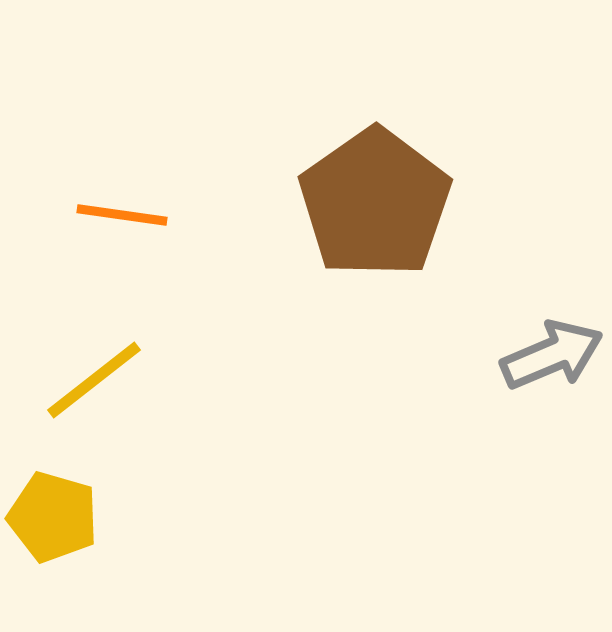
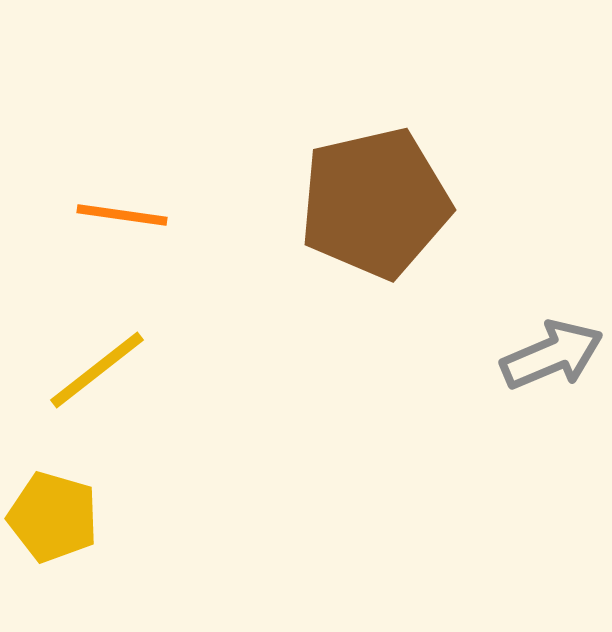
brown pentagon: rotated 22 degrees clockwise
yellow line: moved 3 px right, 10 px up
